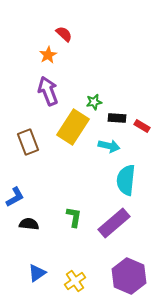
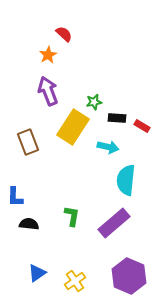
cyan arrow: moved 1 px left, 1 px down
blue L-shape: rotated 120 degrees clockwise
green L-shape: moved 2 px left, 1 px up
